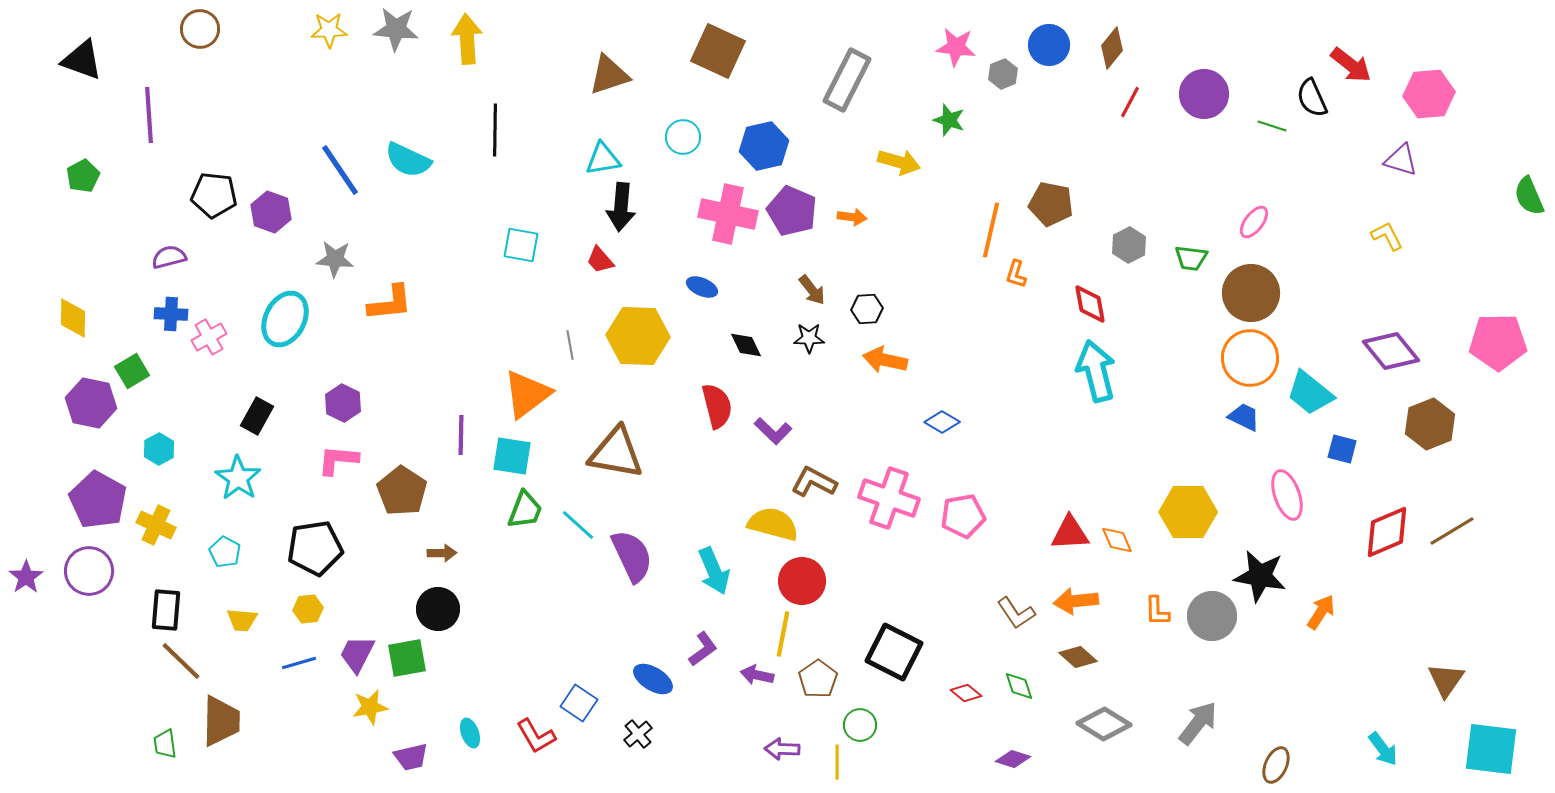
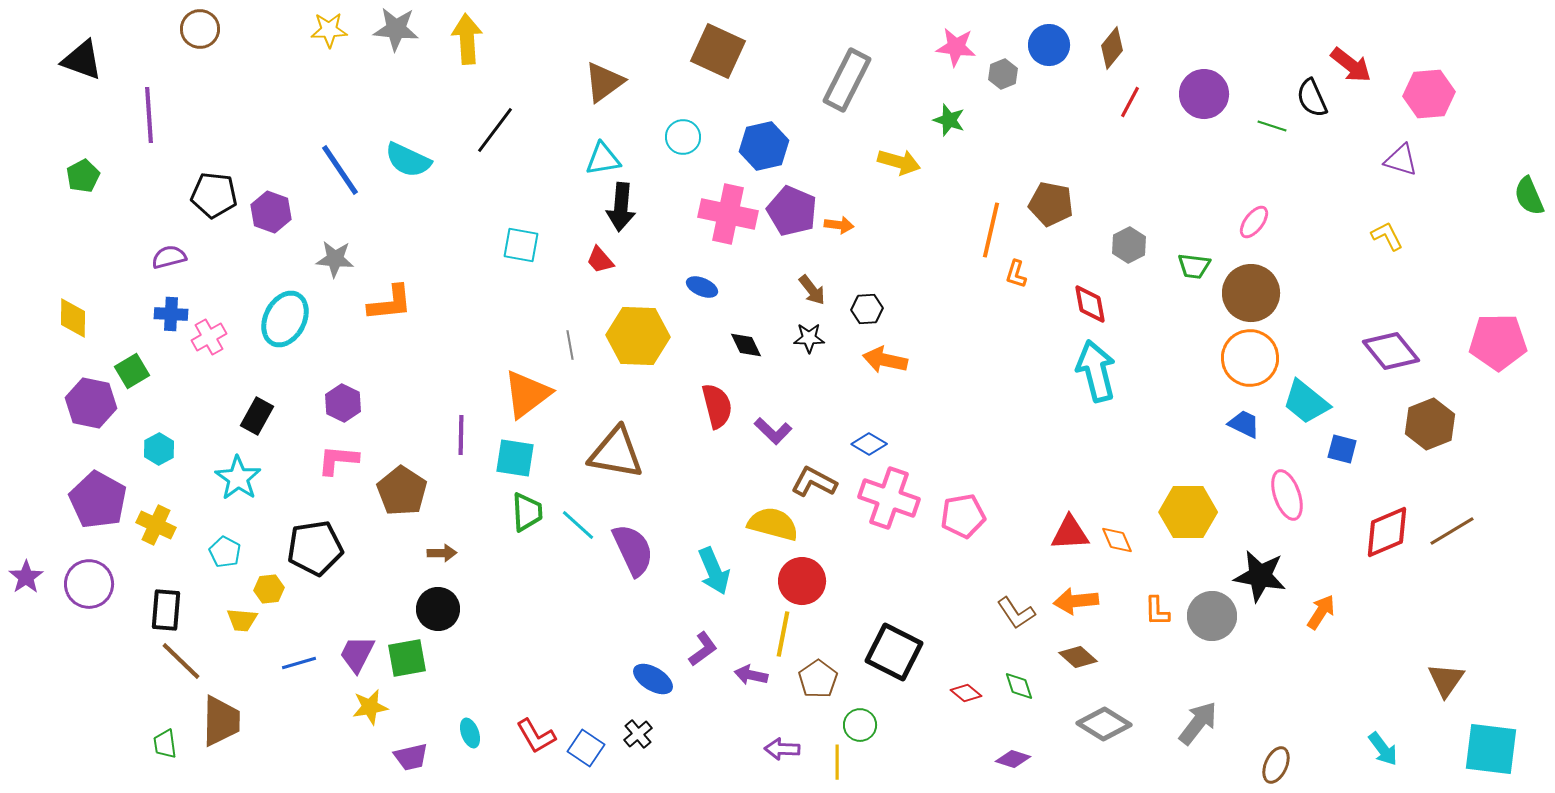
brown triangle at (609, 75): moved 5 px left, 7 px down; rotated 18 degrees counterclockwise
black line at (495, 130): rotated 36 degrees clockwise
orange arrow at (852, 217): moved 13 px left, 8 px down
green trapezoid at (1191, 258): moved 3 px right, 8 px down
cyan trapezoid at (1310, 393): moved 4 px left, 9 px down
blue trapezoid at (1244, 417): moved 7 px down
blue diamond at (942, 422): moved 73 px left, 22 px down
cyan square at (512, 456): moved 3 px right, 2 px down
green trapezoid at (525, 510): moved 2 px right, 2 px down; rotated 24 degrees counterclockwise
purple semicircle at (632, 556): moved 1 px right, 6 px up
purple circle at (89, 571): moved 13 px down
yellow hexagon at (308, 609): moved 39 px left, 20 px up
purple arrow at (757, 675): moved 6 px left
blue square at (579, 703): moved 7 px right, 45 px down
